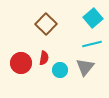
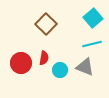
gray triangle: rotated 48 degrees counterclockwise
